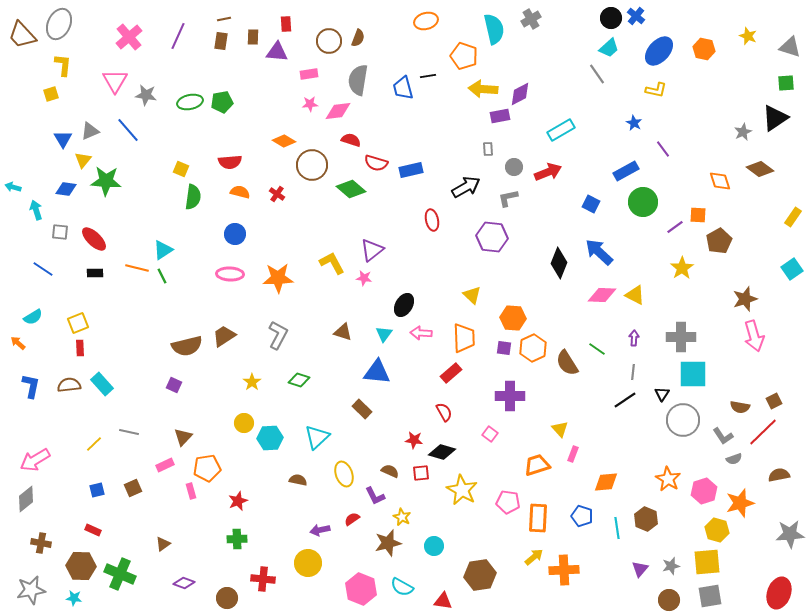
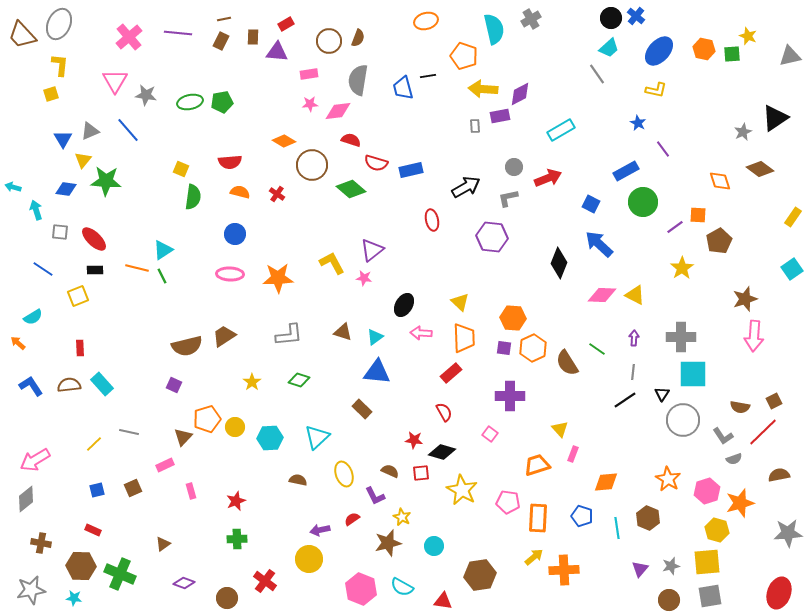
red rectangle at (286, 24): rotated 63 degrees clockwise
purple line at (178, 36): moved 3 px up; rotated 72 degrees clockwise
brown rectangle at (221, 41): rotated 18 degrees clockwise
gray triangle at (790, 47): moved 9 px down; rotated 30 degrees counterclockwise
yellow L-shape at (63, 65): moved 3 px left
green square at (786, 83): moved 54 px left, 29 px up
blue star at (634, 123): moved 4 px right
gray rectangle at (488, 149): moved 13 px left, 23 px up
red arrow at (548, 172): moved 6 px down
blue arrow at (599, 252): moved 8 px up
black rectangle at (95, 273): moved 3 px up
yellow triangle at (472, 295): moved 12 px left, 7 px down
yellow square at (78, 323): moved 27 px up
cyan triangle at (384, 334): moved 9 px left, 3 px down; rotated 18 degrees clockwise
gray L-shape at (278, 335): moved 11 px right; rotated 56 degrees clockwise
pink arrow at (754, 336): rotated 20 degrees clockwise
blue L-shape at (31, 386): rotated 45 degrees counterclockwise
yellow circle at (244, 423): moved 9 px left, 4 px down
orange pentagon at (207, 468): moved 49 px up; rotated 8 degrees counterclockwise
pink hexagon at (704, 491): moved 3 px right
red star at (238, 501): moved 2 px left
brown hexagon at (646, 519): moved 2 px right, 1 px up
gray star at (790, 534): moved 2 px left, 1 px up
yellow circle at (308, 563): moved 1 px right, 4 px up
red cross at (263, 579): moved 2 px right, 2 px down; rotated 30 degrees clockwise
